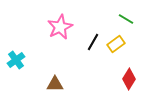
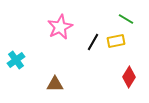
yellow rectangle: moved 3 px up; rotated 24 degrees clockwise
red diamond: moved 2 px up
